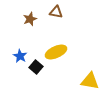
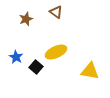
brown triangle: rotated 24 degrees clockwise
brown star: moved 4 px left
blue star: moved 4 px left, 1 px down
yellow triangle: moved 10 px up
